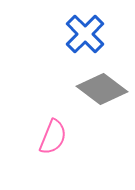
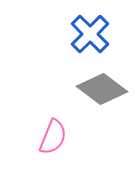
blue cross: moved 5 px right
